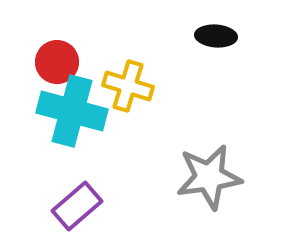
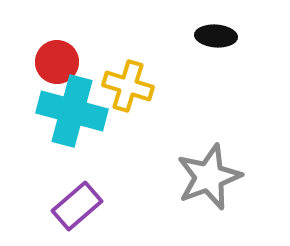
gray star: rotated 12 degrees counterclockwise
